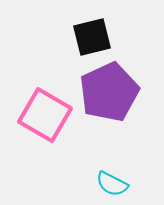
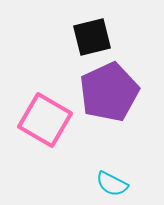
pink square: moved 5 px down
